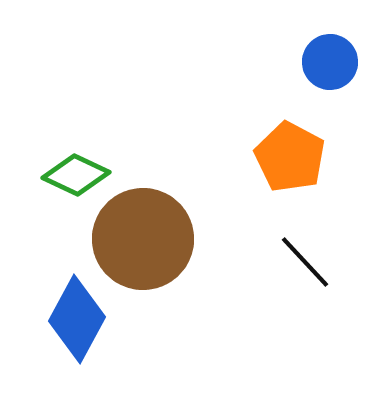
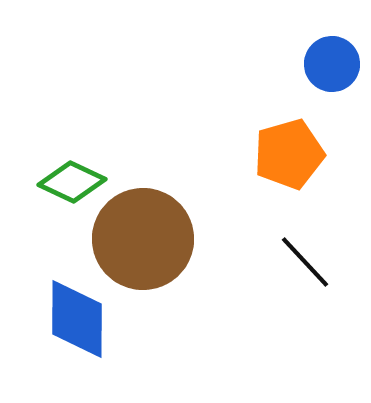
blue circle: moved 2 px right, 2 px down
orange pentagon: moved 1 px left, 3 px up; rotated 28 degrees clockwise
green diamond: moved 4 px left, 7 px down
blue diamond: rotated 28 degrees counterclockwise
